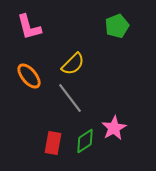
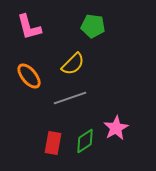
green pentagon: moved 24 px left; rotated 30 degrees clockwise
gray line: rotated 72 degrees counterclockwise
pink star: moved 2 px right
